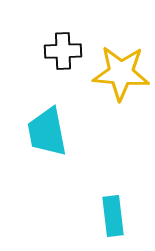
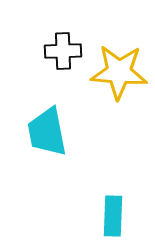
yellow star: moved 2 px left, 1 px up
cyan rectangle: rotated 9 degrees clockwise
